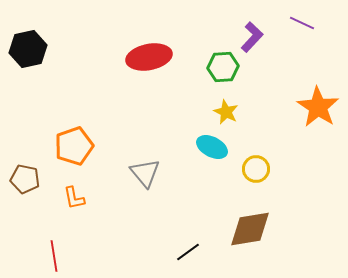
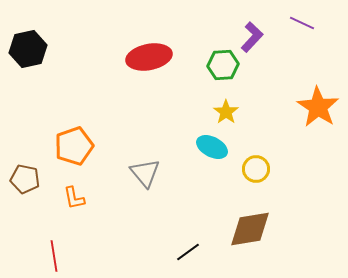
green hexagon: moved 2 px up
yellow star: rotated 10 degrees clockwise
